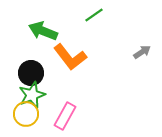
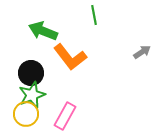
green line: rotated 66 degrees counterclockwise
